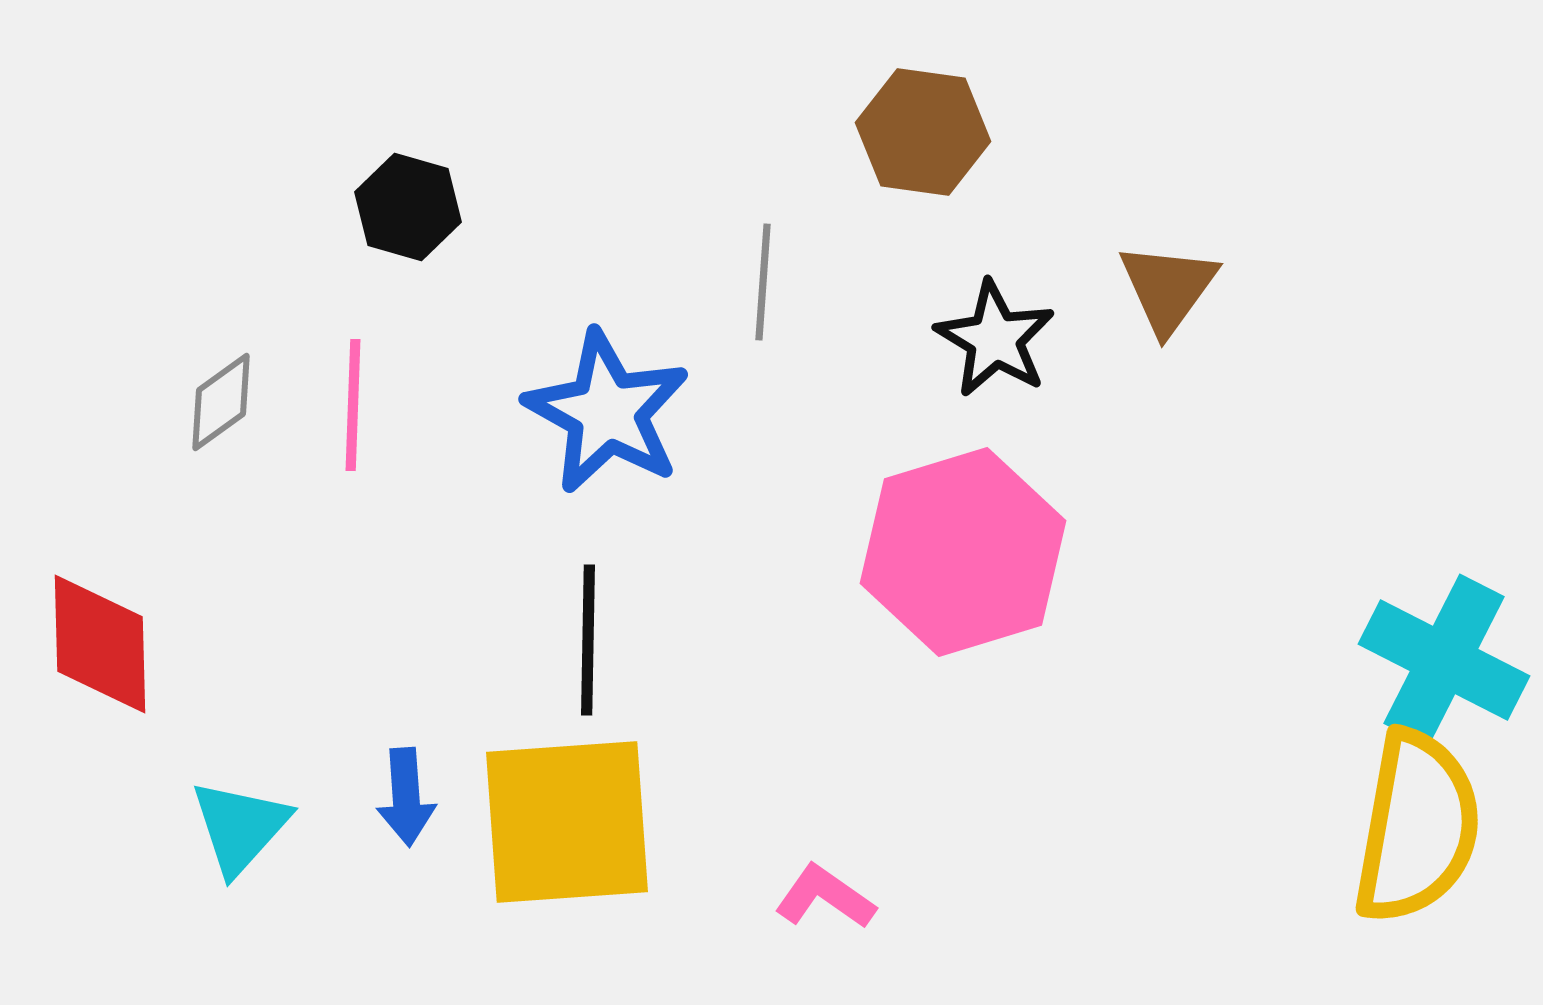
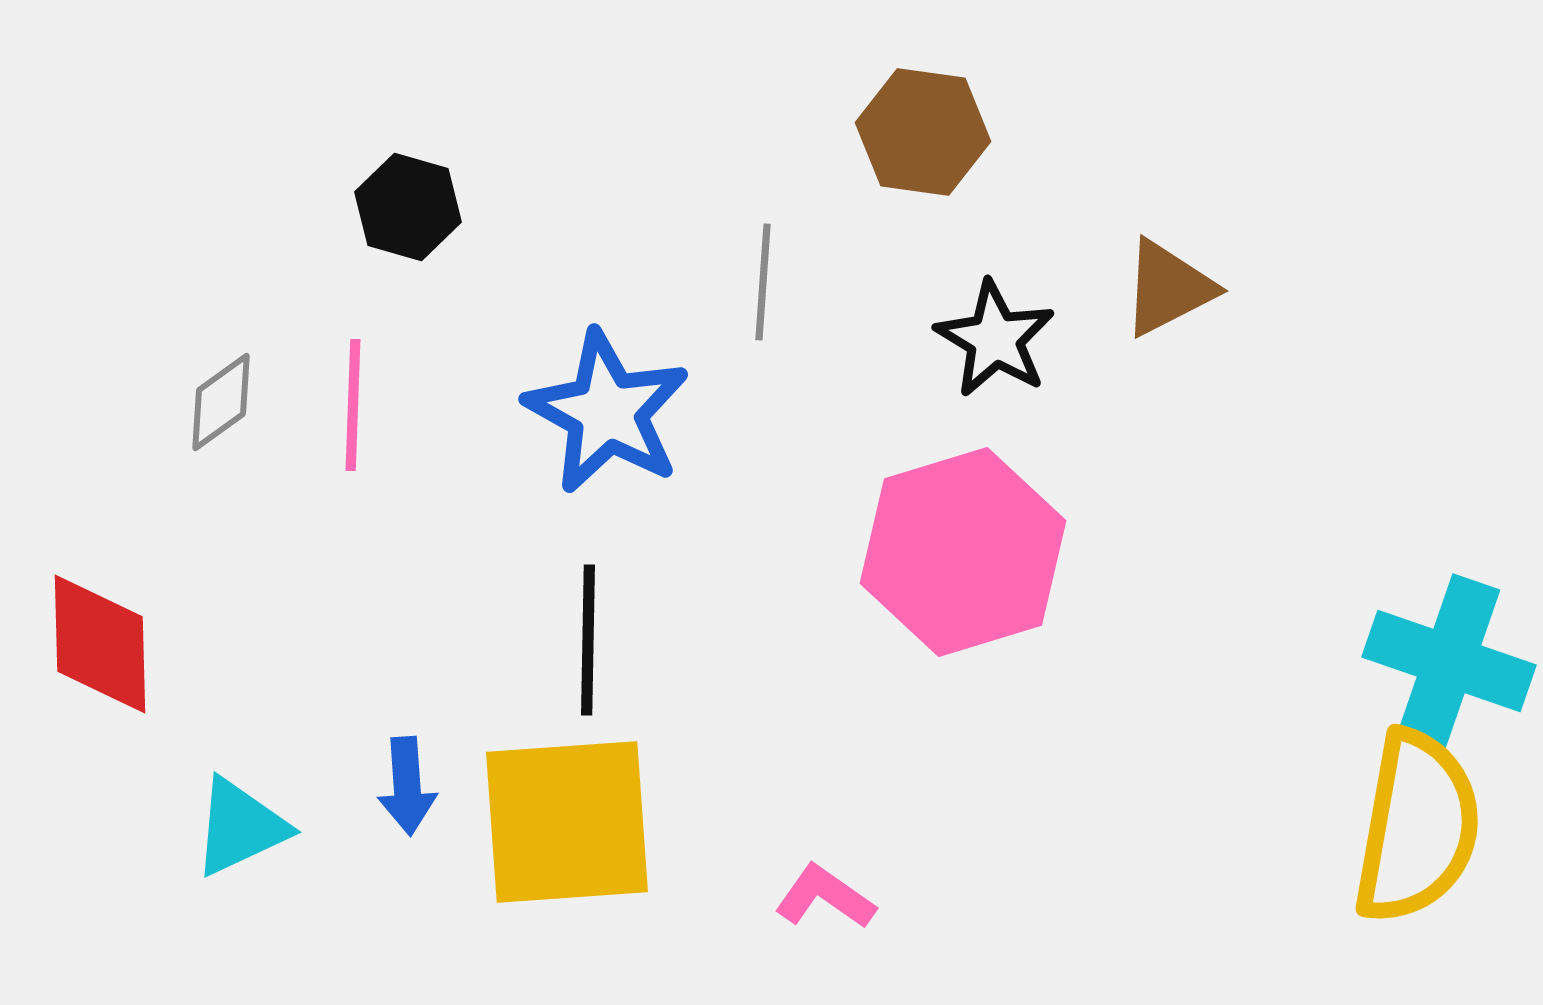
brown triangle: rotated 27 degrees clockwise
cyan cross: moved 5 px right, 1 px down; rotated 8 degrees counterclockwise
blue arrow: moved 1 px right, 11 px up
cyan triangle: rotated 23 degrees clockwise
